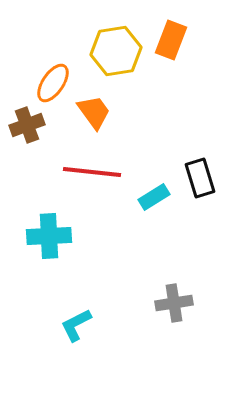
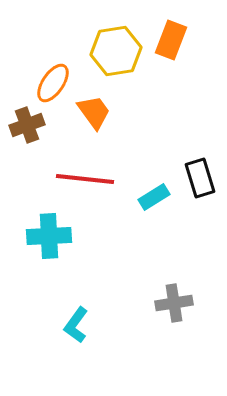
red line: moved 7 px left, 7 px down
cyan L-shape: rotated 27 degrees counterclockwise
